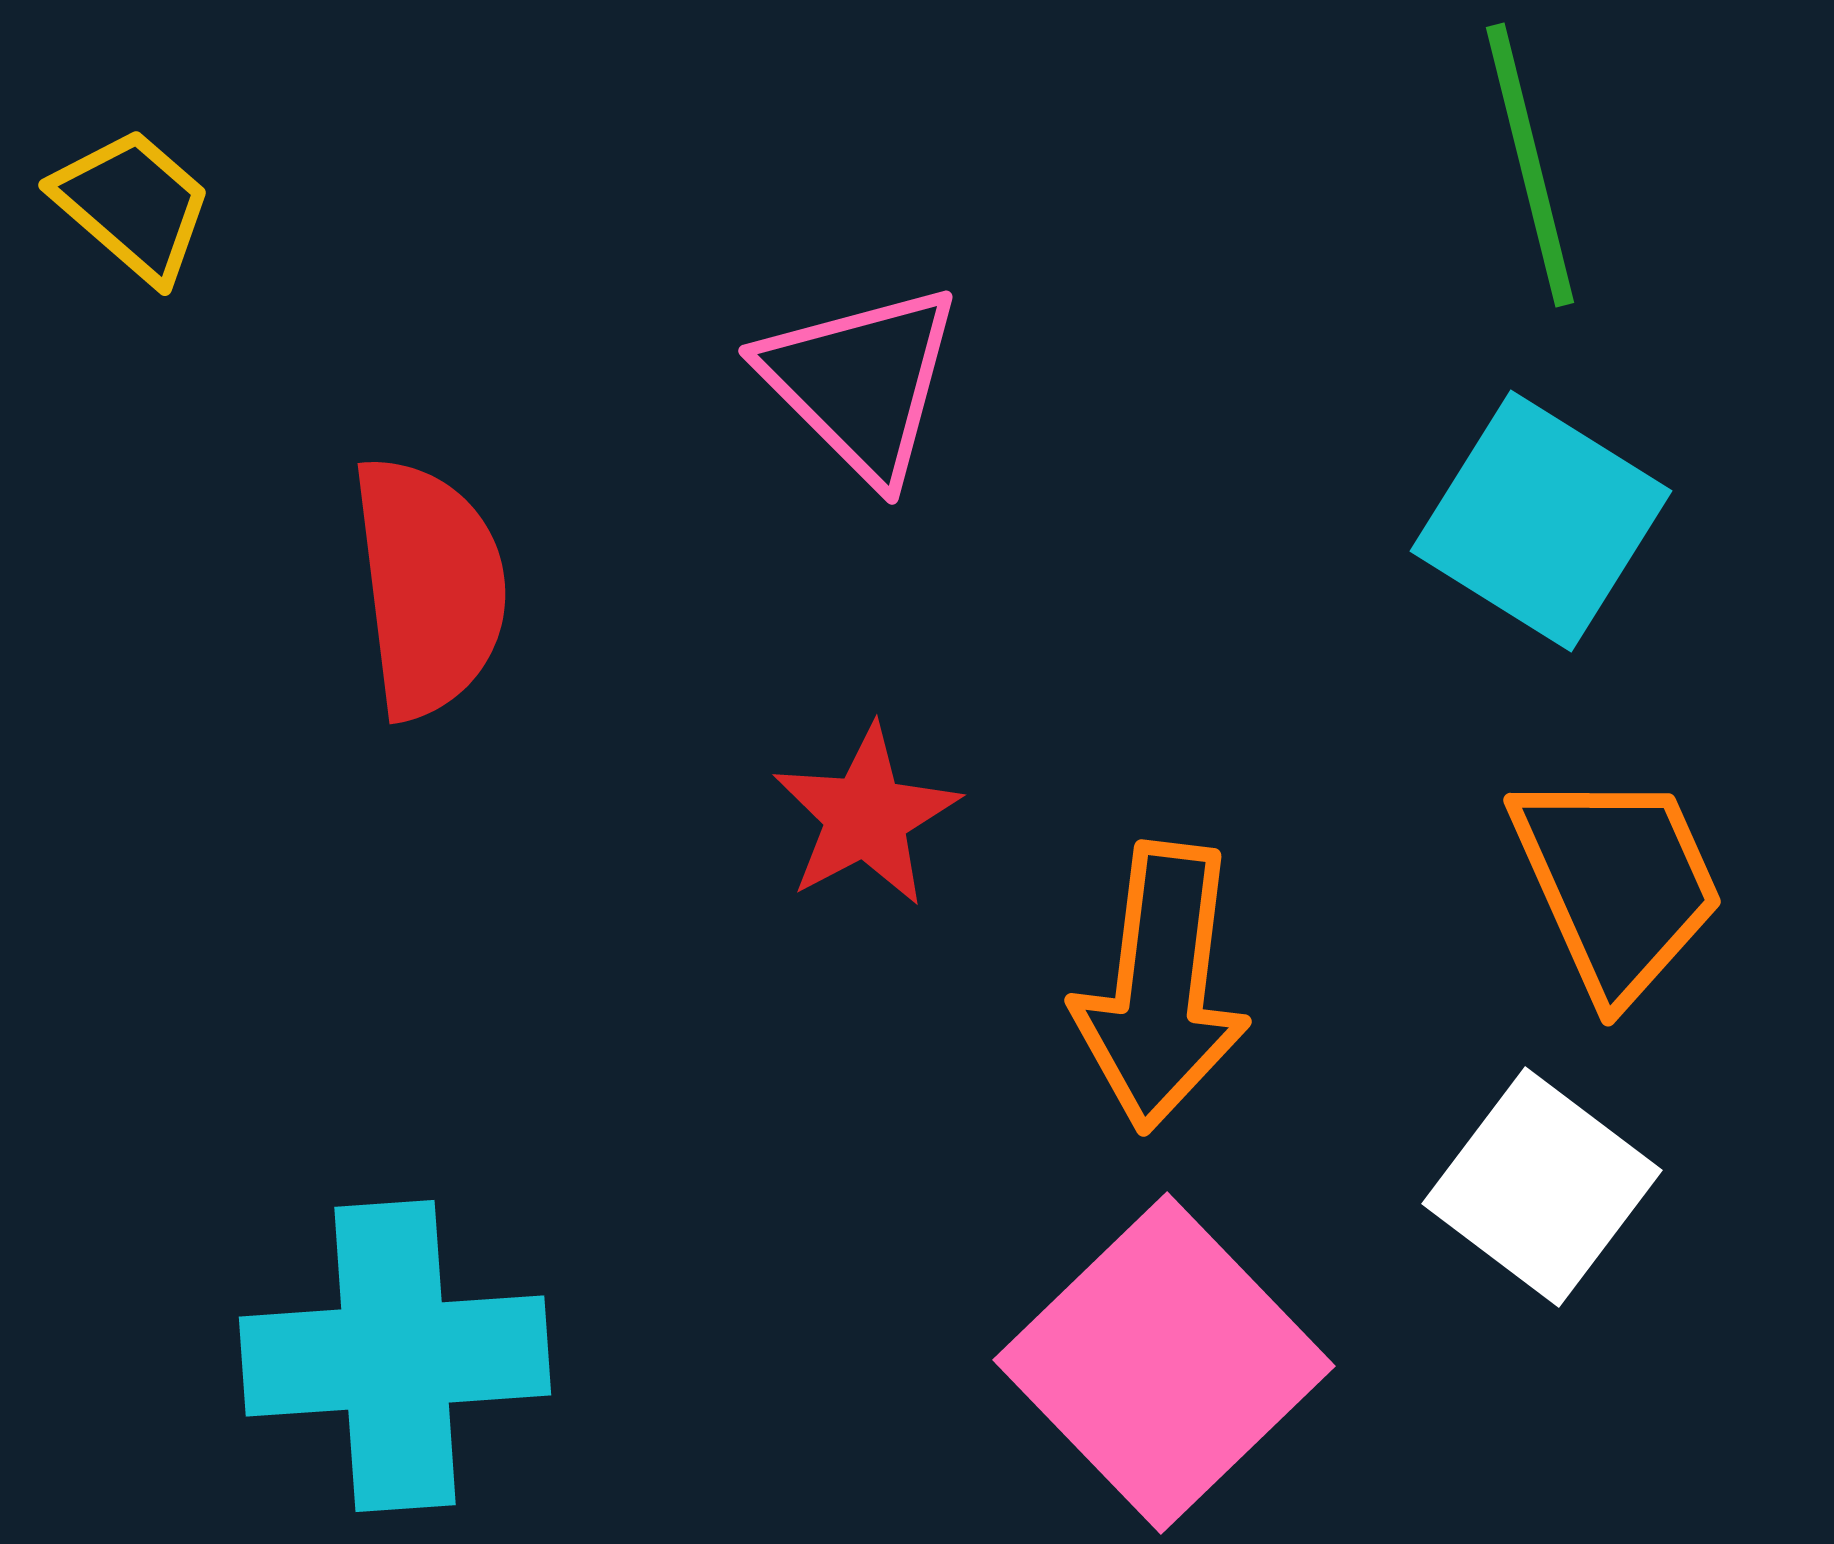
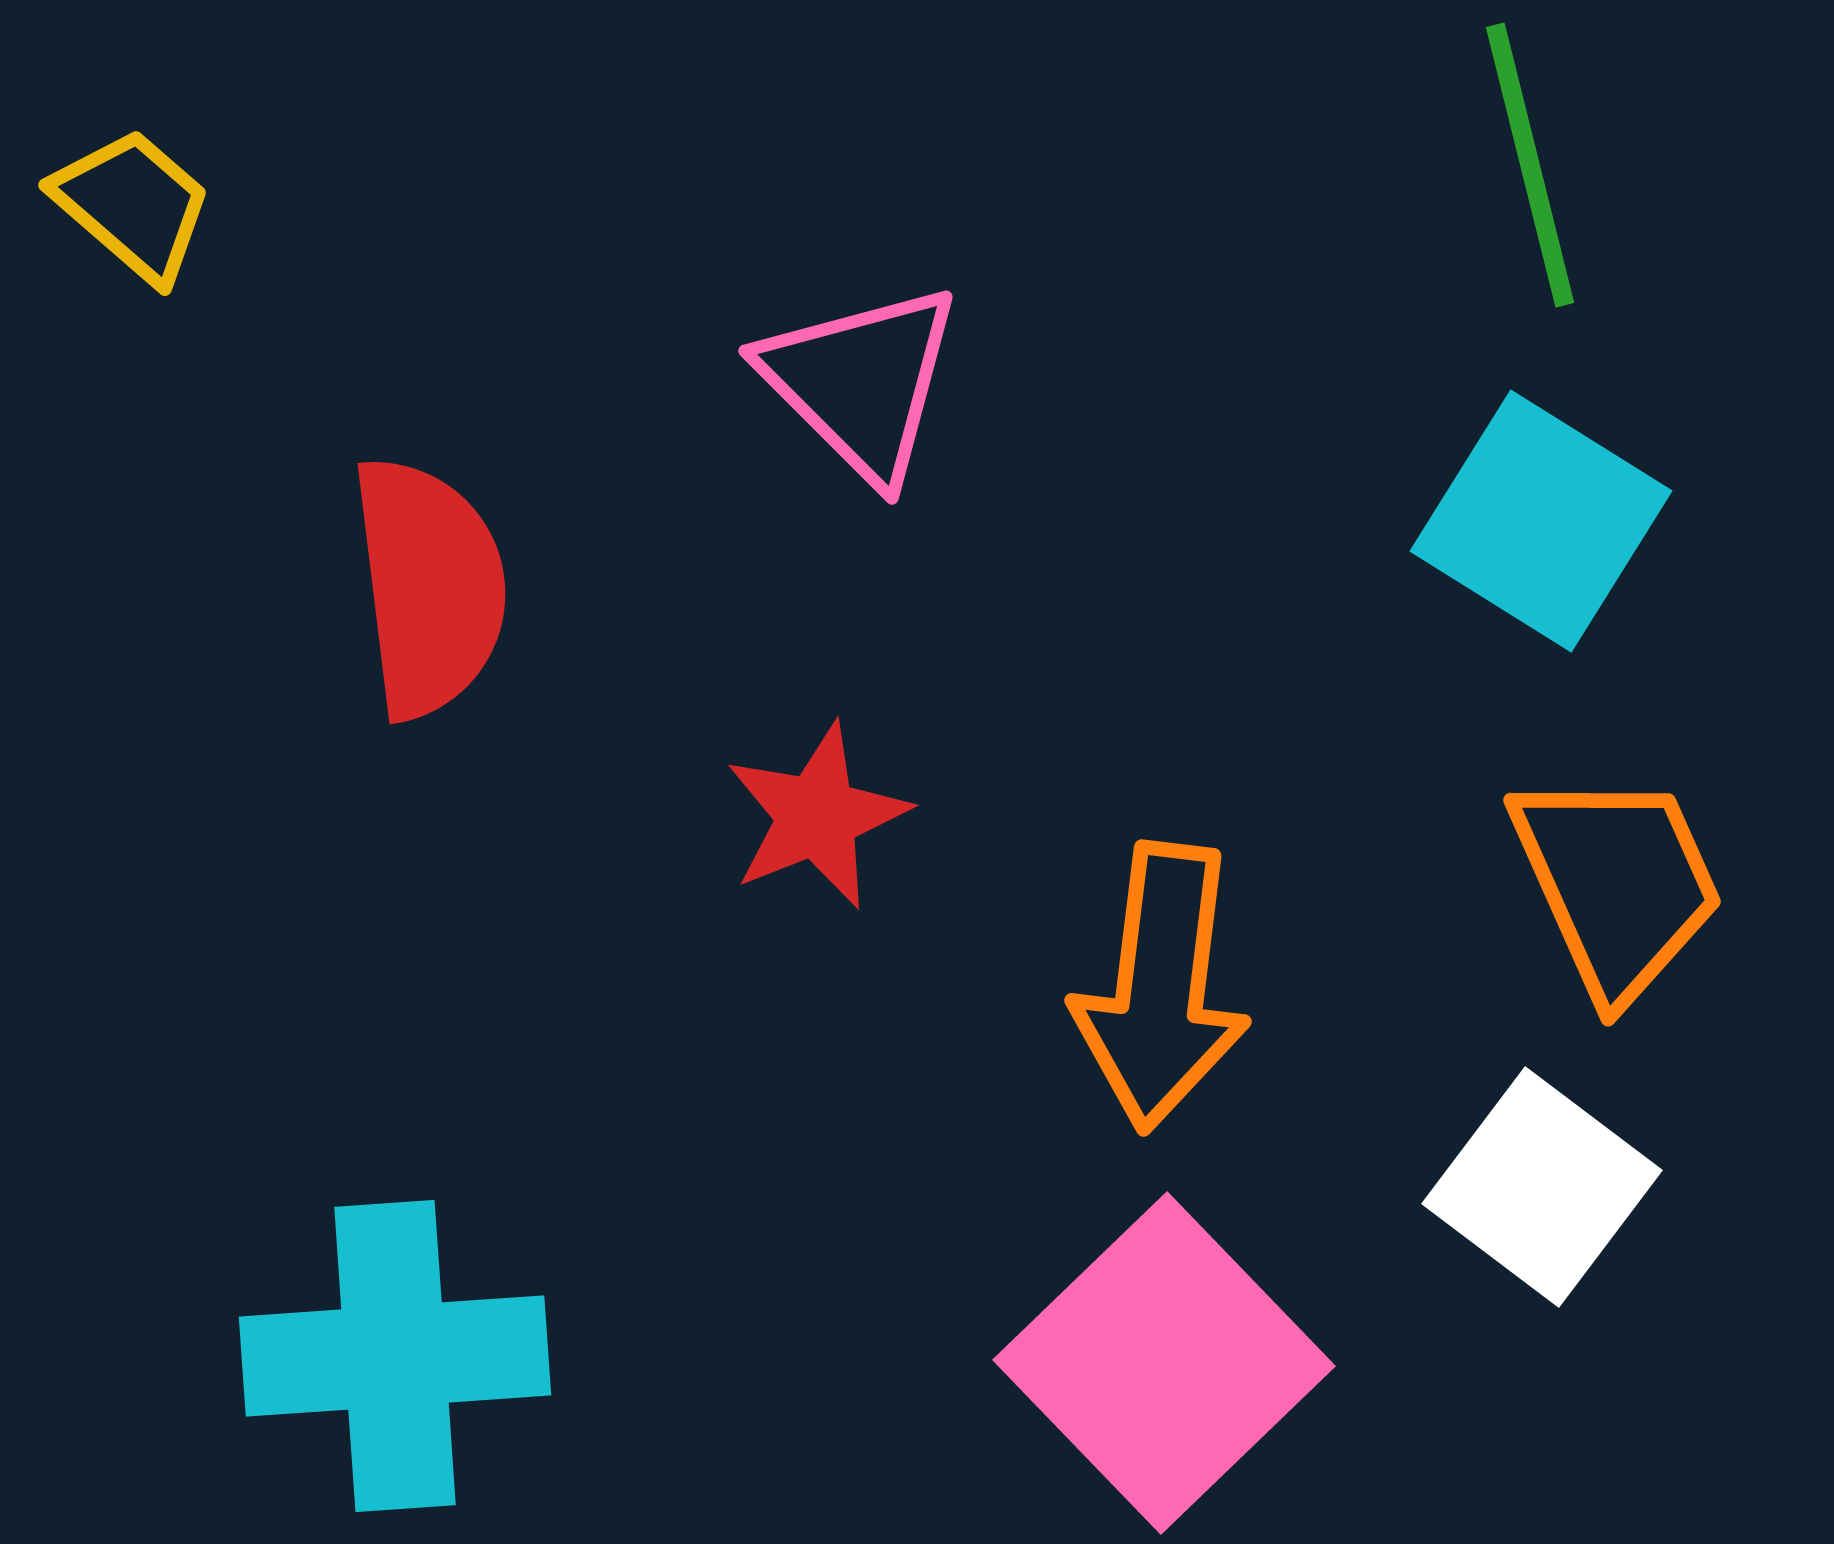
red star: moved 49 px left; rotated 6 degrees clockwise
